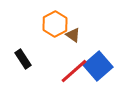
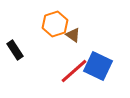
orange hexagon: rotated 10 degrees clockwise
black rectangle: moved 8 px left, 9 px up
blue square: rotated 24 degrees counterclockwise
